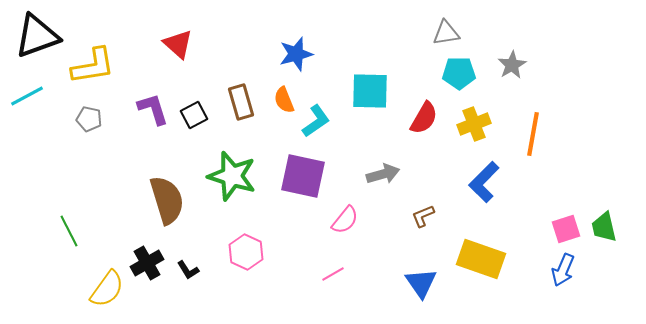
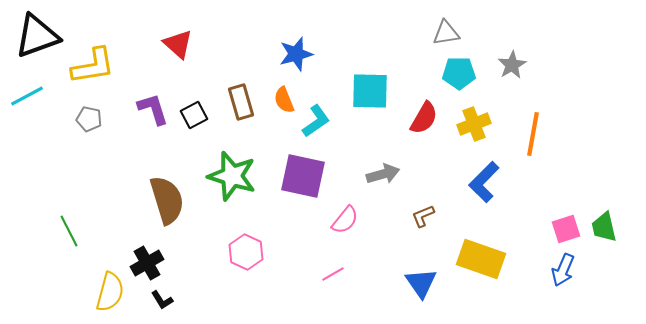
black L-shape: moved 26 px left, 30 px down
yellow semicircle: moved 3 px right, 3 px down; rotated 21 degrees counterclockwise
